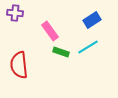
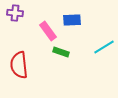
blue rectangle: moved 20 px left; rotated 30 degrees clockwise
pink rectangle: moved 2 px left
cyan line: moved 16 px right
